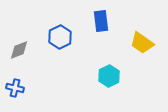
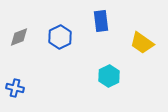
gray diamond: moved 13 px up
